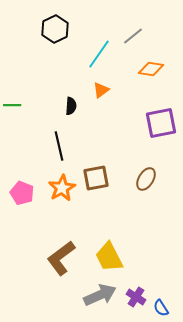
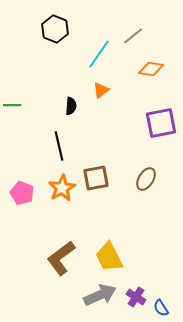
black hexagon: rotated 12 degrees counterclockwise
